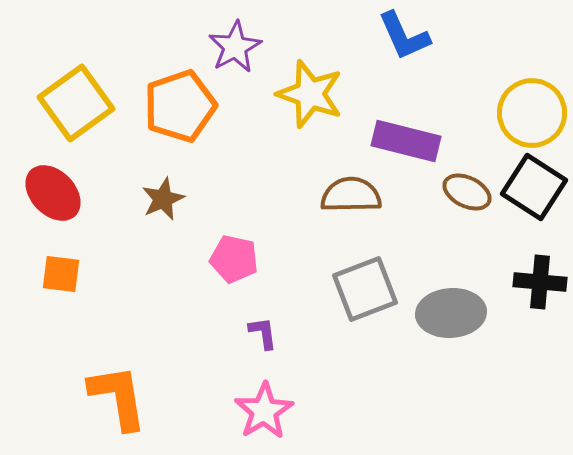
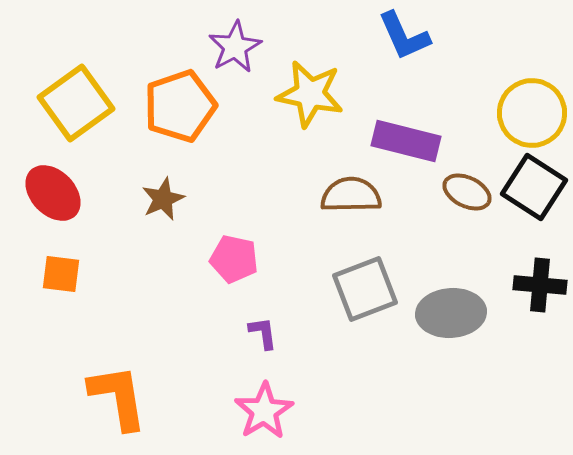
yellow star: rotated 8 degrees counterclockwise
black cross: moved 3 px down
